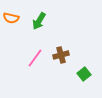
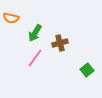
green arrow: moved 4 px left, 12 px down
brown cross: moved 1 px left, 12 px up
green square: moved 3 px right, 4 px up
